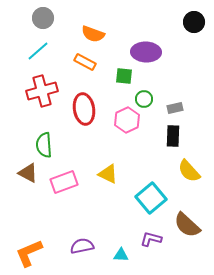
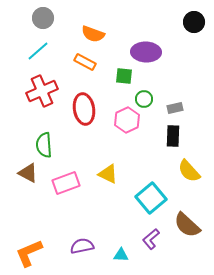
red cross: rotated 8 degrees counterclockwise
pink rectangle: moved 2 px right, 1 px down
purple L-shape: rotated 55 degrees counterclockwise
